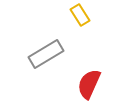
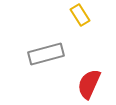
gray rectangle: rotated 16 degrees clockwise
